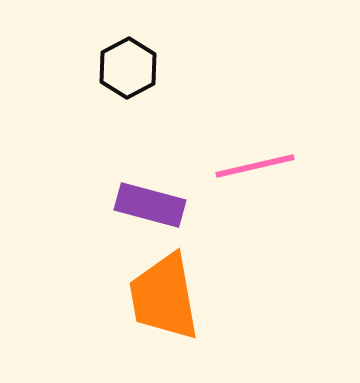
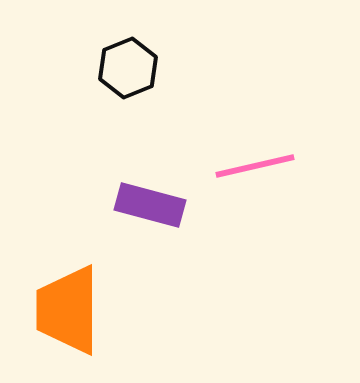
black hexagon: rotated 6 degrees clockwise
orange trapezoid: moved 96 px left, 13 px down; rotated 10 degrees clockwise
